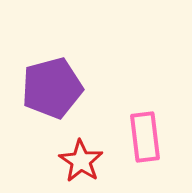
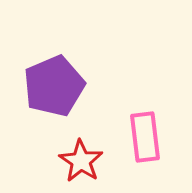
purple pentagon: moved 2 px right, 2 px up; rotated 8 degrees counterclockwise
